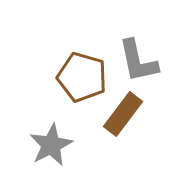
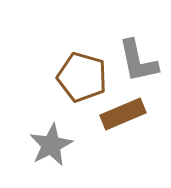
brown rectangle: rotated 30 degrees clockwise
